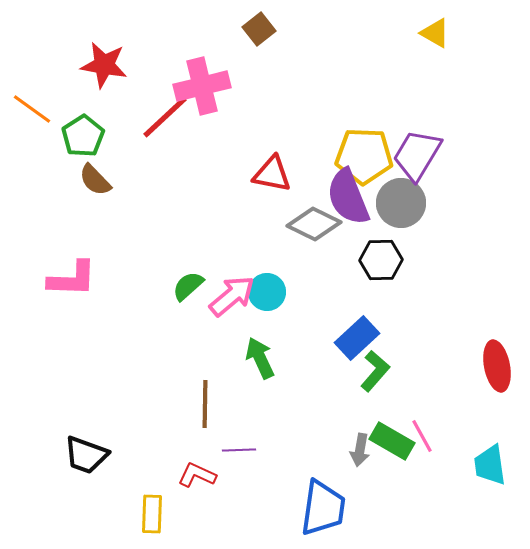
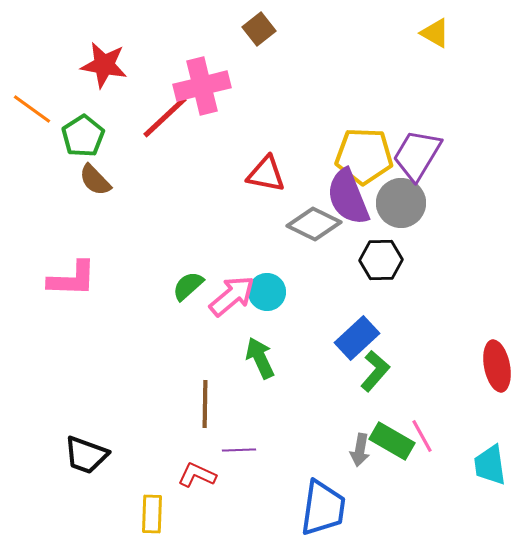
red triangle: moved 6 px left
